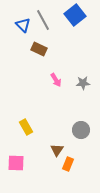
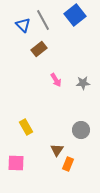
brown rectangle: rotated 63 degrees counterclockwise
